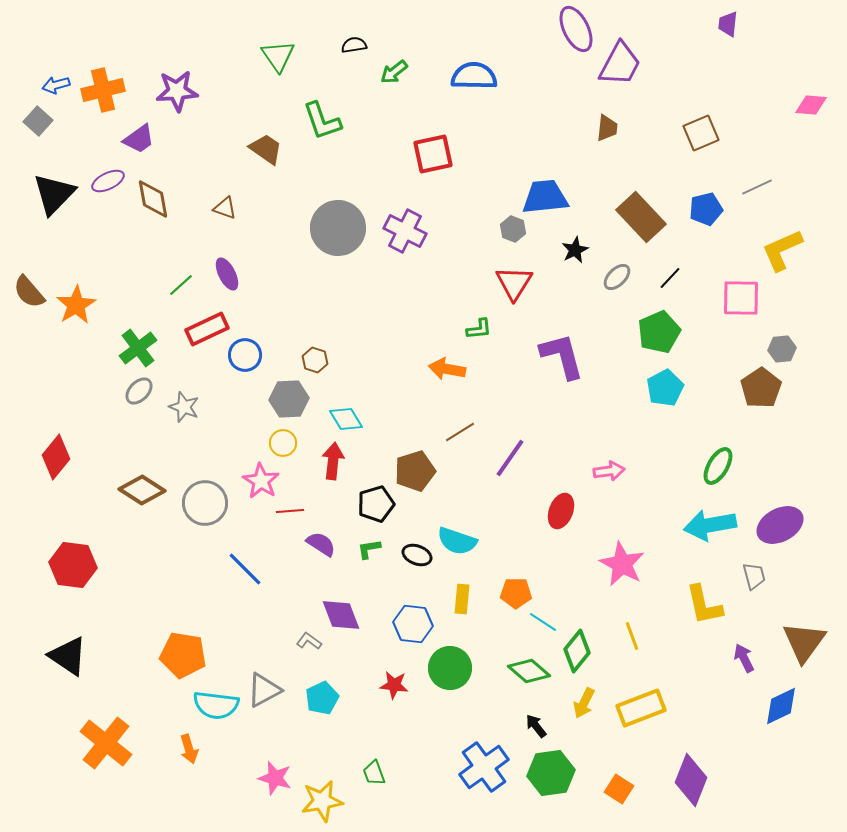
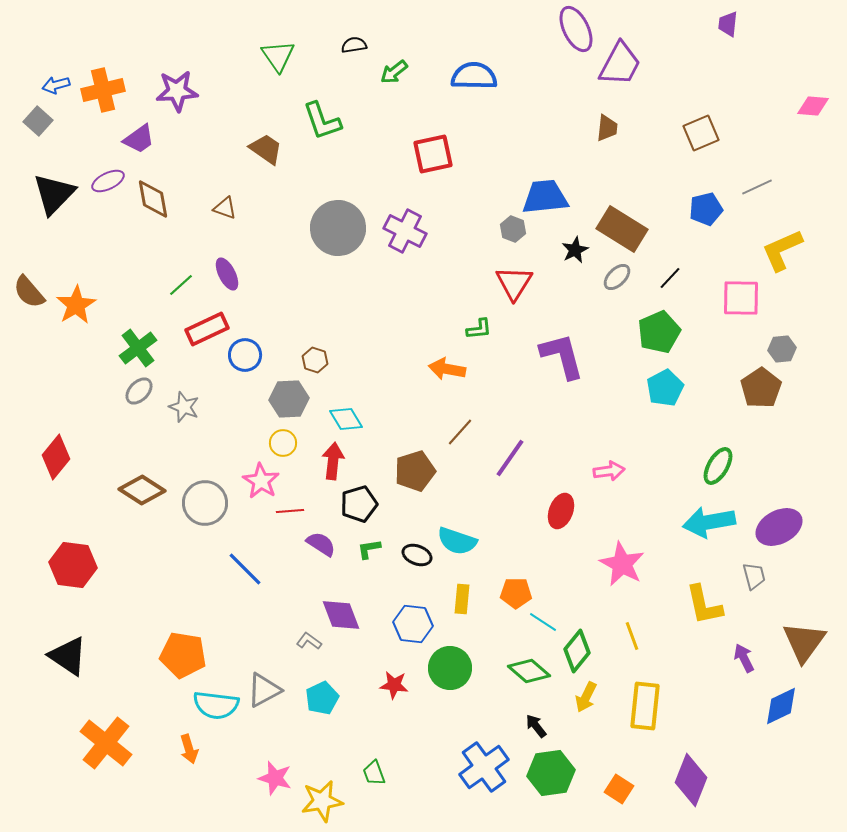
pink diamond at (811, 105): moved 2 px right, 1 px down
brown rectangle at (641, 217): moved 19 px left, 12 px down; rotated 15 degrees counterclockwise
brown line at (460, 432): rotated 16 degrees counterclockwise
black pentagon at (376, 504): moved 17 px left
cyan arrow at (710, 525): moved 1 px left, 3 px up
purple ellipse at (780, 525): moved 1 px left, 2 px down
yellow arrow at (584, 703): moved 2 px right, 6 px up
yellow rectangle at (641, 708): moved 4 px right, 2 px up; rotated 63 degrees counterclockwise
